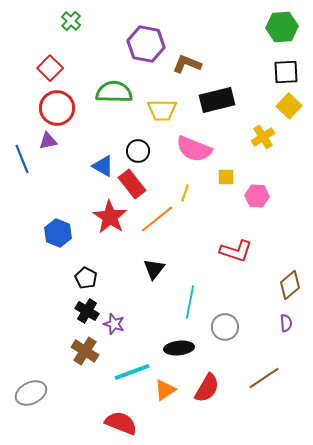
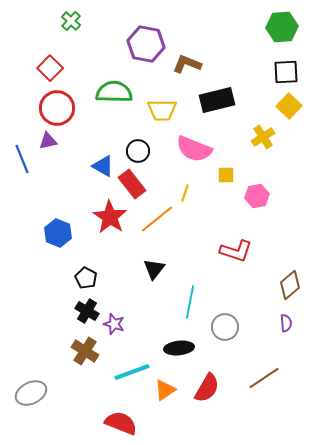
yellow square at (226, 177): moved 2 px up
pink hexagon at (257, 196): rotated 15 degrees counterclockwise
